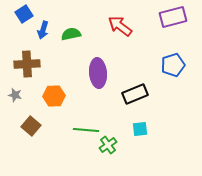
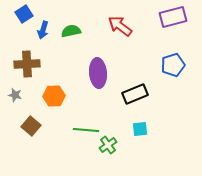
green semicircle: moved 3 px up
